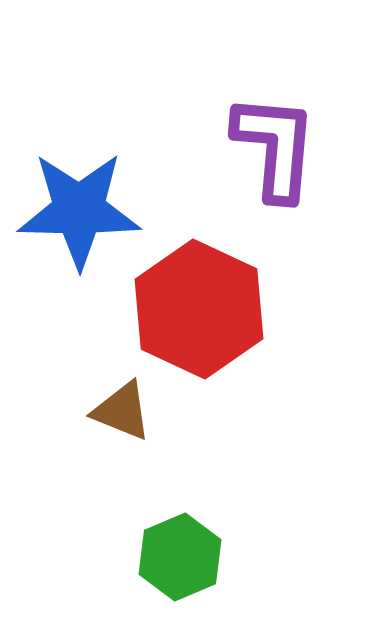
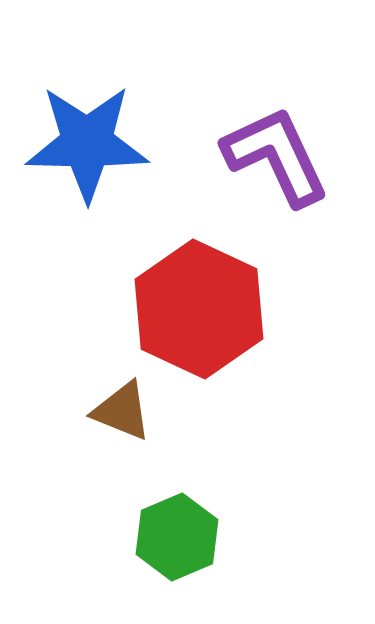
purple L-shape: moved 1 px right, 9 px down; rotated 30 degrees counterclockwise
blue star: moved 8 px right, 67 px up
green hexagon: moved 3 px left, 20 px up
